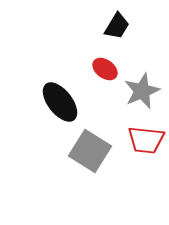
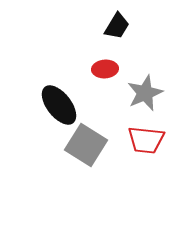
red ellipse: rotated 40 degrees counterclockwise
gray star: moved 3 px right, 2 px down
black ellipse: moved 1 px left, 3 px down
gray square: moved 4 px left, 6 px up
